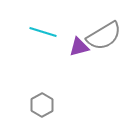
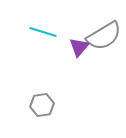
purple triangle: rotated 35 degrees counterclockwise
gray hexagon: rotated 20 degrees clockwise
